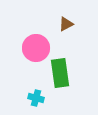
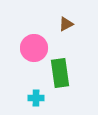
pink circle: moved 2 px left
cyan cross: rotated 14 degrees counterclockwise
